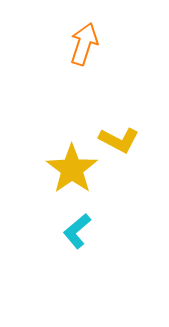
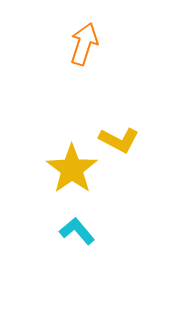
cyan L-shape: rotated 90 degrees clockwise
